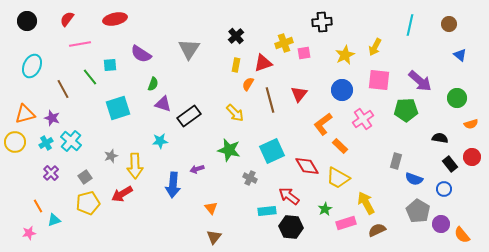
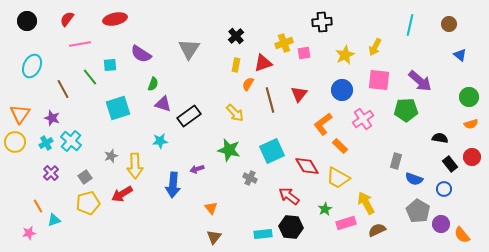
green circle at (457, 98): moved 12 px right, 1 px up
orange triangle at (25, 114): moved 5 px left; rotated 40 degrees counterclockwise
cyan rectangle at (267, 211): moved 4 px left, 23 px down
